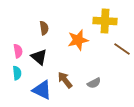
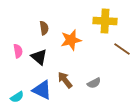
orange star: moved 7 px left
cyan semicircle: moved 24 px down; rotated 64 degrees clockwise
